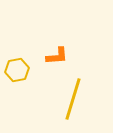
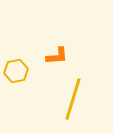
yellow hexagon: moved 1 px left, 1 px down
